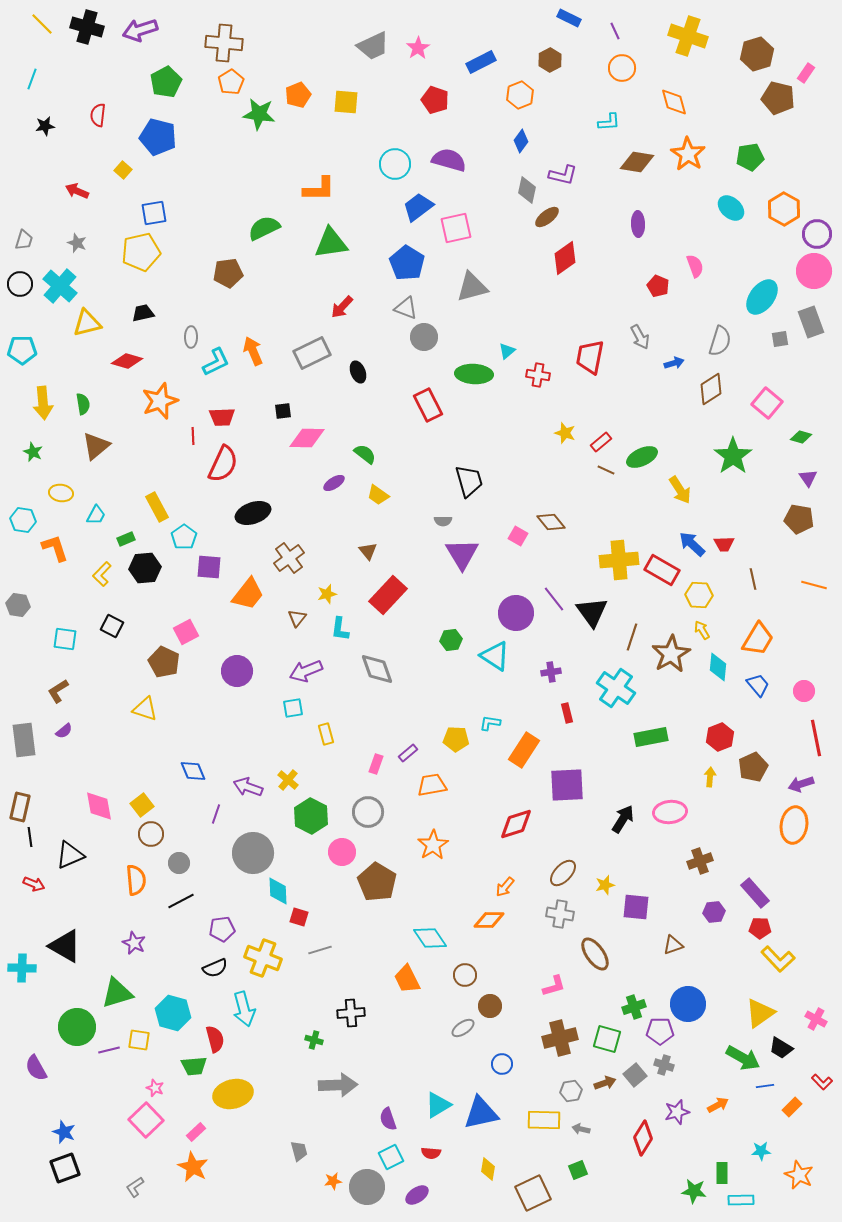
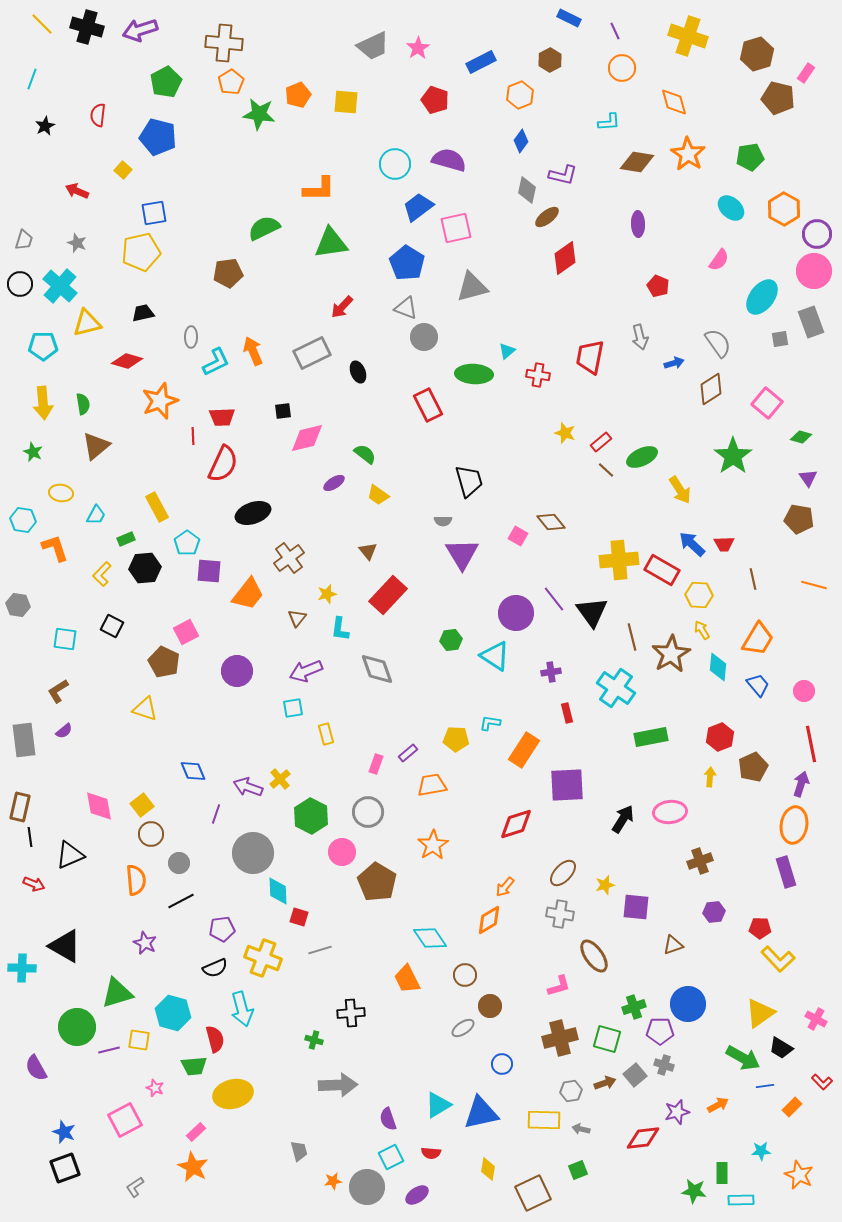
black star at (45, 126): rotated 18 degrees counterclockwise
pink semicircle at (695, 266): moved 24 px right, 6 px up; rotated 55 degrees clockwise
gray arrow at (640, 337): rotated 15 degrees clockwise
gray semicircle at (720, 341): moved 2 px left, 2 px down; rotated 52 degrees counterclockwise
cyan pentagon at (22, 350): moved 21 px right, 4 px up
pink diamond at (307, 438): rotated 15 degrees counterclockwise
brown line at (606, 470): rotated 18 degrees clockwise
cyan pentagon at (184, 537): moved 3 px right, 6 px down
purple square at (209, 567): moved 4 px down
brown line at (632, 637): rotated 32 degrees counterclockwise
red line at (816, 738): moved 5 px left, 6 px down
yellow cross at (288, 780): moved 8 px left, 1 px up; rotated 10 degrees clockwise
purple arrow at (801, 784): rotated 125 degrees clockwise
purple rectangle at (755, 893): moved 31 px right, 21 px up; rotated 24 degrees clockwise
orange diamond at (489, 920): rotated 32 degrees counterclockwise
purple star at (134, 943): moved 11 px right
brown ellipse at (595, 954): moved 1 px left, 2 px down
pink L-shape at (554, 986): moved 5 px right
cyan arrow at (244, 1009): moved 2 px left
pink square at (146, 1120): moved 21 px left; rotated 16 degrees clockwise
red diamond at (643, 1138): rotated 52 degrees clockwise
